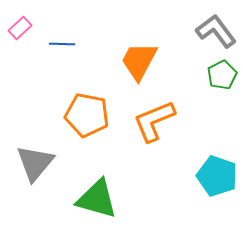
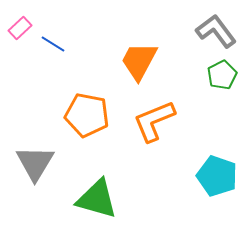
blue line: moved 9 px left; rotated 30 degrees clockwise
gray triangle: rotated 9 degrees counterclockwise
